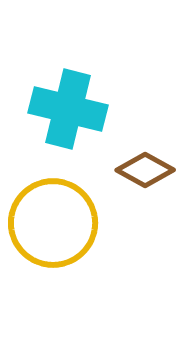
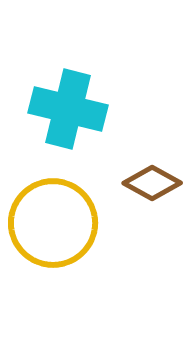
brown diamond: moved 7 px right, 13 px down
